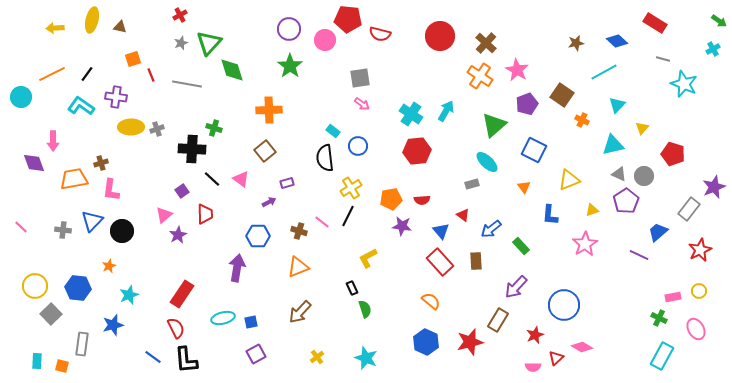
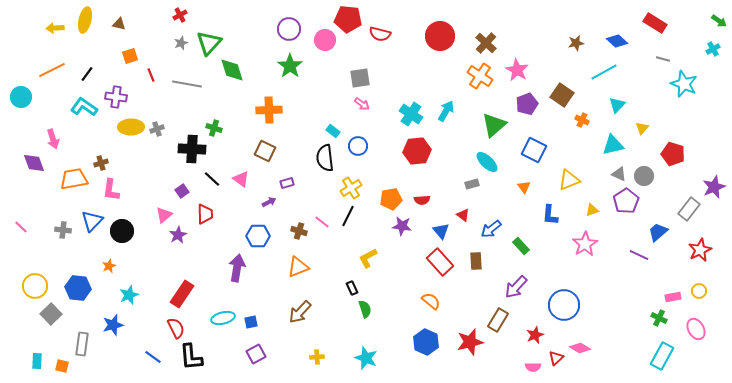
yellow ellipse at (92, 20): moved 7 px left
brown triangle at (120, 27): moved 1 px left, 3 px up
orange square at (133, 59): moved 3 px left, 3 px up
orange line at (52, 74): moved 4 px up
cyan L-shape at (81, 106): moved 3 px right, 1 px down
pink arrow at (53, 141): moved 2 px up; rotated 18 degrees counterclockwise
brown square at (265, 151): rotated 25 degrees counterclockwise
pink diamond at (582, 347): moved 2 px left, 1 px down
yellow cross at (317, 357): rotated 32 degrees clockwise
black L-shape at (186, 360): moved 5 px right, 3 px up
